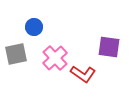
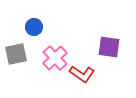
red L-shape: moved 1 px left
